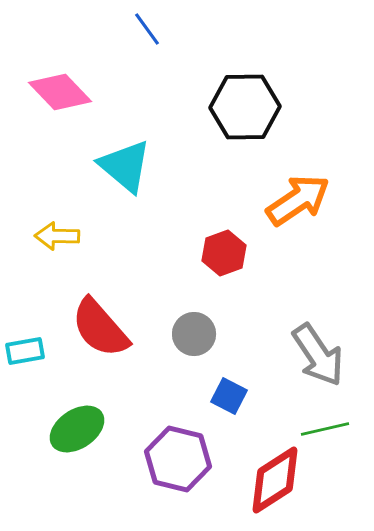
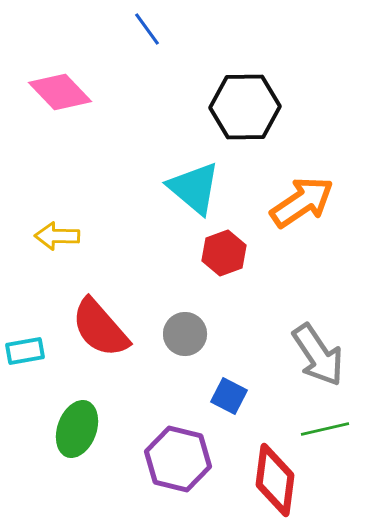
cyan triangle: moved 69 px right, 22 px down
orange arrow: moved 4 px right, 2 px down
gray circle: moved 9 px left
green ellipse: rotated 36 degrees counterclockwise
red diamond: rotated 50 degrees counterclockwise
